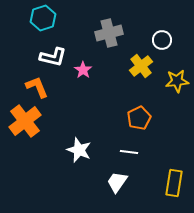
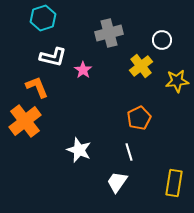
white line: rotated 66 degrees clockwise
